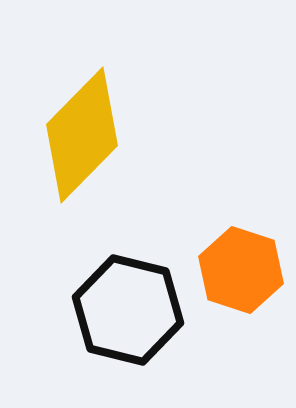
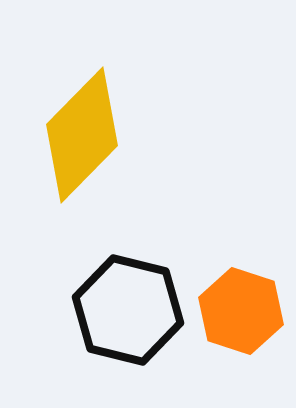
orange hexagon: moved 41 px down
